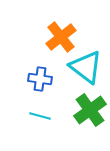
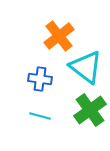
orange cross: moved 2 px left, 1 px up
